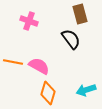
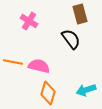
pink cross: rotated 12 degrees clockwise
pink semicircle: rotated 15 degrees counterclockwise
